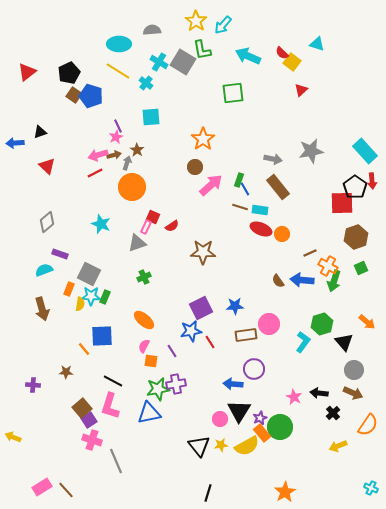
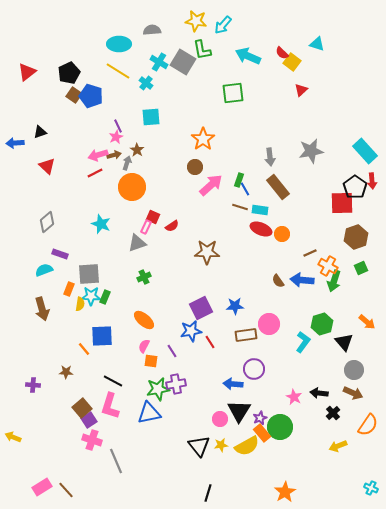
yellow star at (196, 21): rotated 25 degrees counterclockwise
gray arrow at (273, 159): moved 3 px left, 2 px up; rotated 72 degrees clockwise
brown star at (203, 252): moved 4 px right
gray square at (89, 274): rotated 30 degrees counterclockwise
